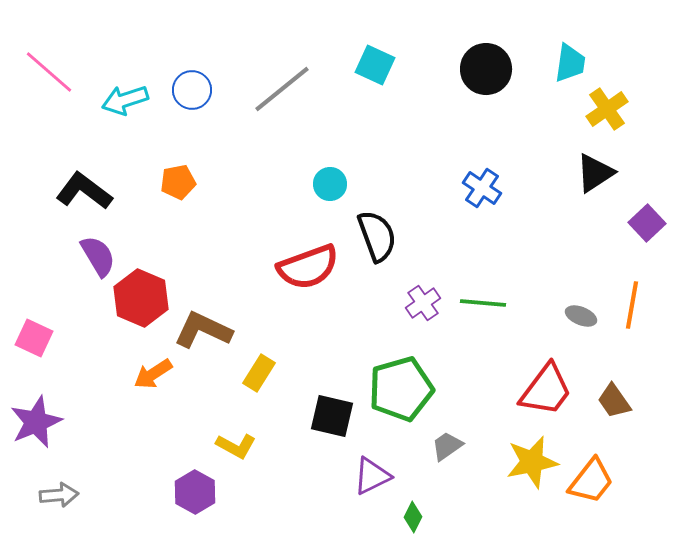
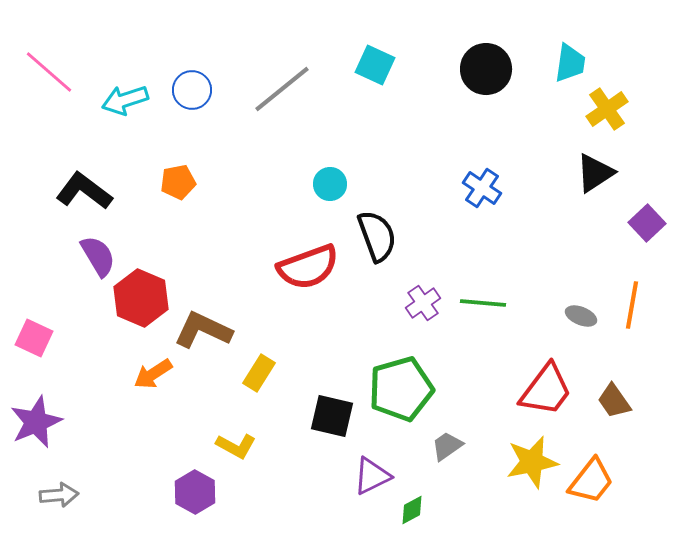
green diamond: moved 1 px left, 7 px up; rotated 36 degrees clockwise
